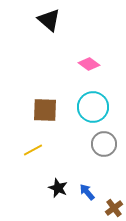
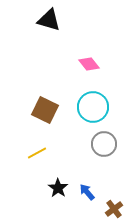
black triangle: rotated 25 degrees counterclockwise
pink diamond: rotated 15 degrees clockwise
brown square: rotated 24 degrees clockwise
yellow line: moved 4 px right, 3 px down
black star: rotated 12 degrees clockwise
brown cross: moved 1 px down
